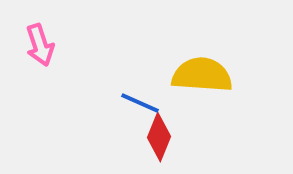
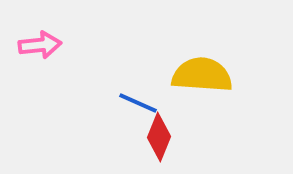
pink arrow: rotated 78 degrees counterclockwise
blue line: moved 2 px left
